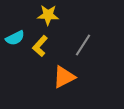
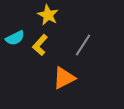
yellow star: rotated 25 degrees clockwise
yellow L-shape: moved 1 px up
orange triangle: moved 1 px down
